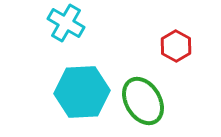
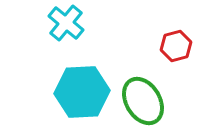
cyan cross: rotated 9 degrees clockwise
red hexagon: rotated 16 degrees clockwise
